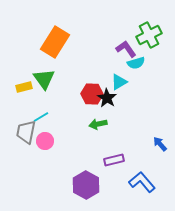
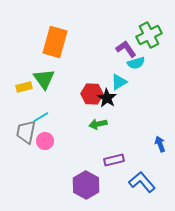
orange rectangle: rotated 16 degrees counterclockwise
blue arrow: rotated 21 degrees clockwise
